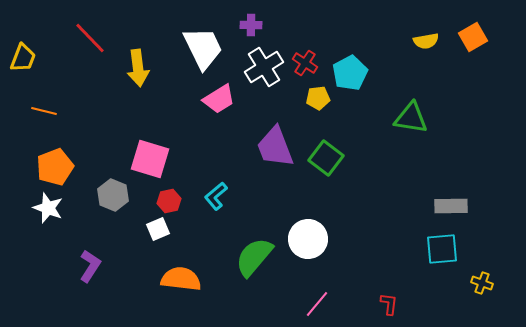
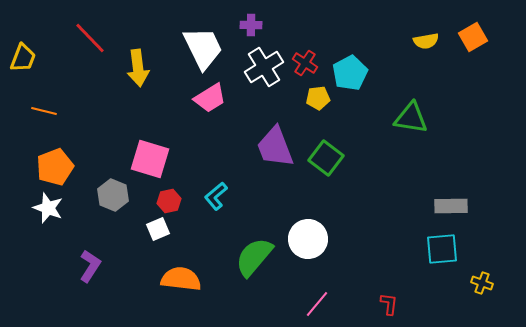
pink trapezoid: moved 9 px left, 1 px up
